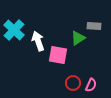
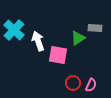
gray rectangle: moved 1 px right, 2 px down
